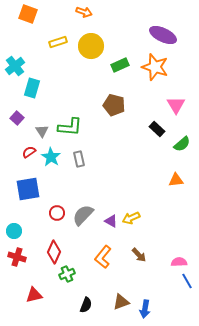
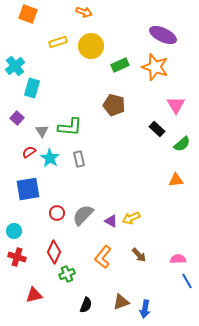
cyan star: moved 1 px left, 1 px down
pink semicircle: moved 1 px left, 3 px up
